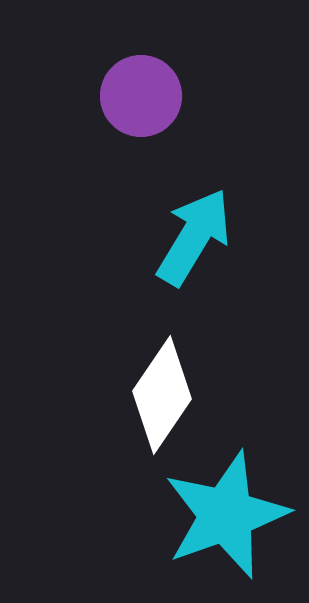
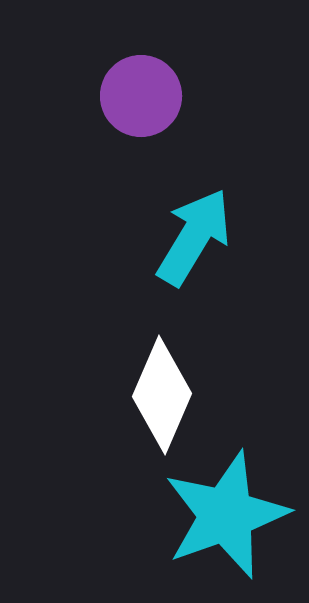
white diamond: rotated 11 degrees counterclockwise
